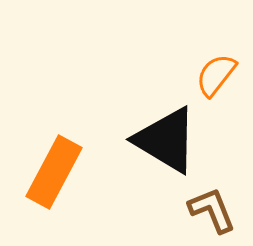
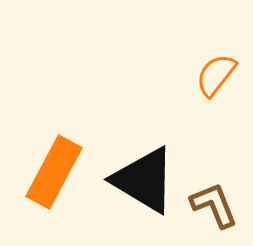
black triangle: moved 22 px left, 40 px down
brown L-shape: moved 2 px right, 5 px up
